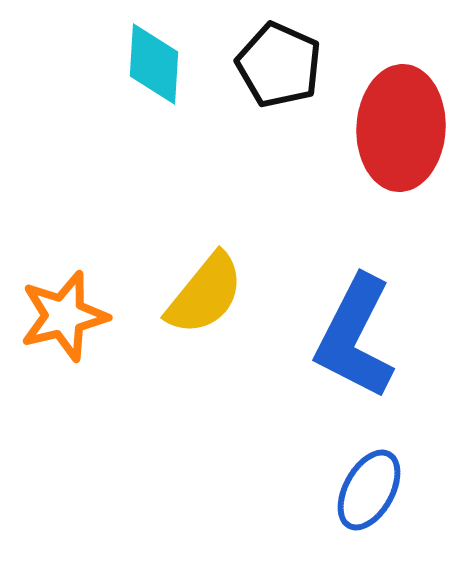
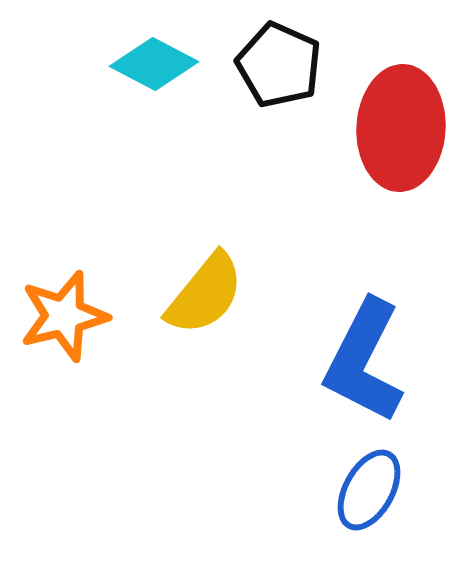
cyan diamond: rotated 66 degrees counterclockwise
blue L-shape: moved 9 px right, 24 px down
